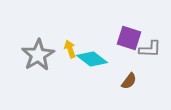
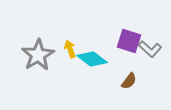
purple square: moved 3 px down
gray L-shape: rotated 40 degrees clockwise
